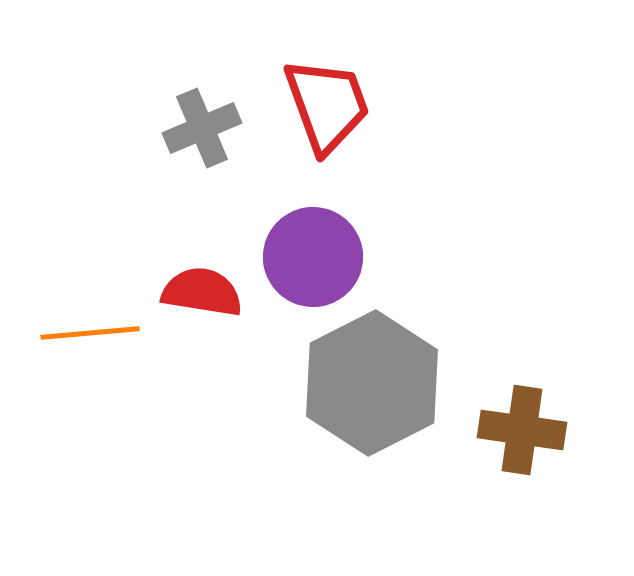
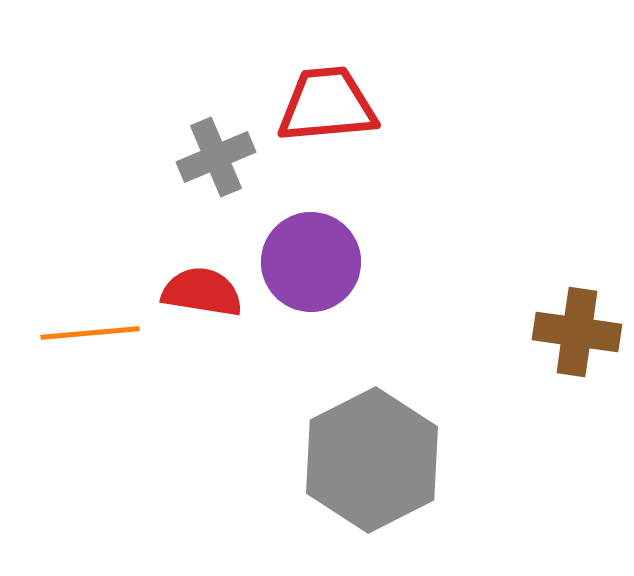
red trapezoid: rotated 75 degrees counterclockwise
gray cross: moved 14 px right, 29 px down
purple circle: moved 2 px left, 5 px down
gray hexagon: moved 77 px down
brown cross: moved 55 px right, 98 px up
